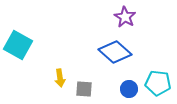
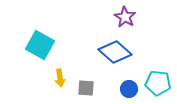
cyan square: moved 22 px right
gray square: moved 2 px right, 1 px up
